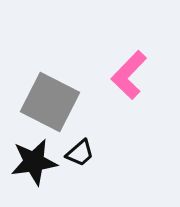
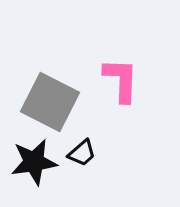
pink L-shape: moved 8 px left, 5 px down; rotated 138 degrees clockwise
black trapezoid: moved 2 px right
